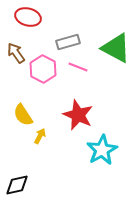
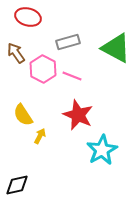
pink line: moved 6 px left, 9 px down
